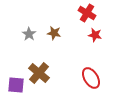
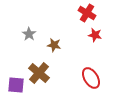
brown star: moved 12 px down
